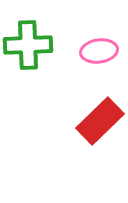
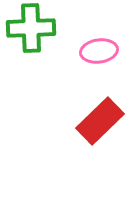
green cross: moved 3 px right, 17 px up
